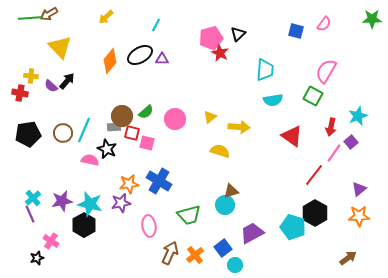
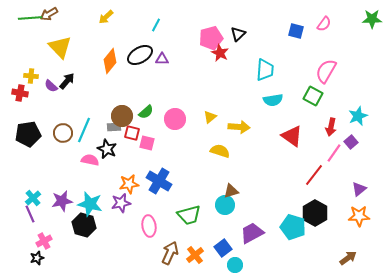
black hexagon at (84, 225): rotated 15 degrees counterclockwise
pink cross at (51, 241): moved 7 px left; rotated 28 degrees clockwise
